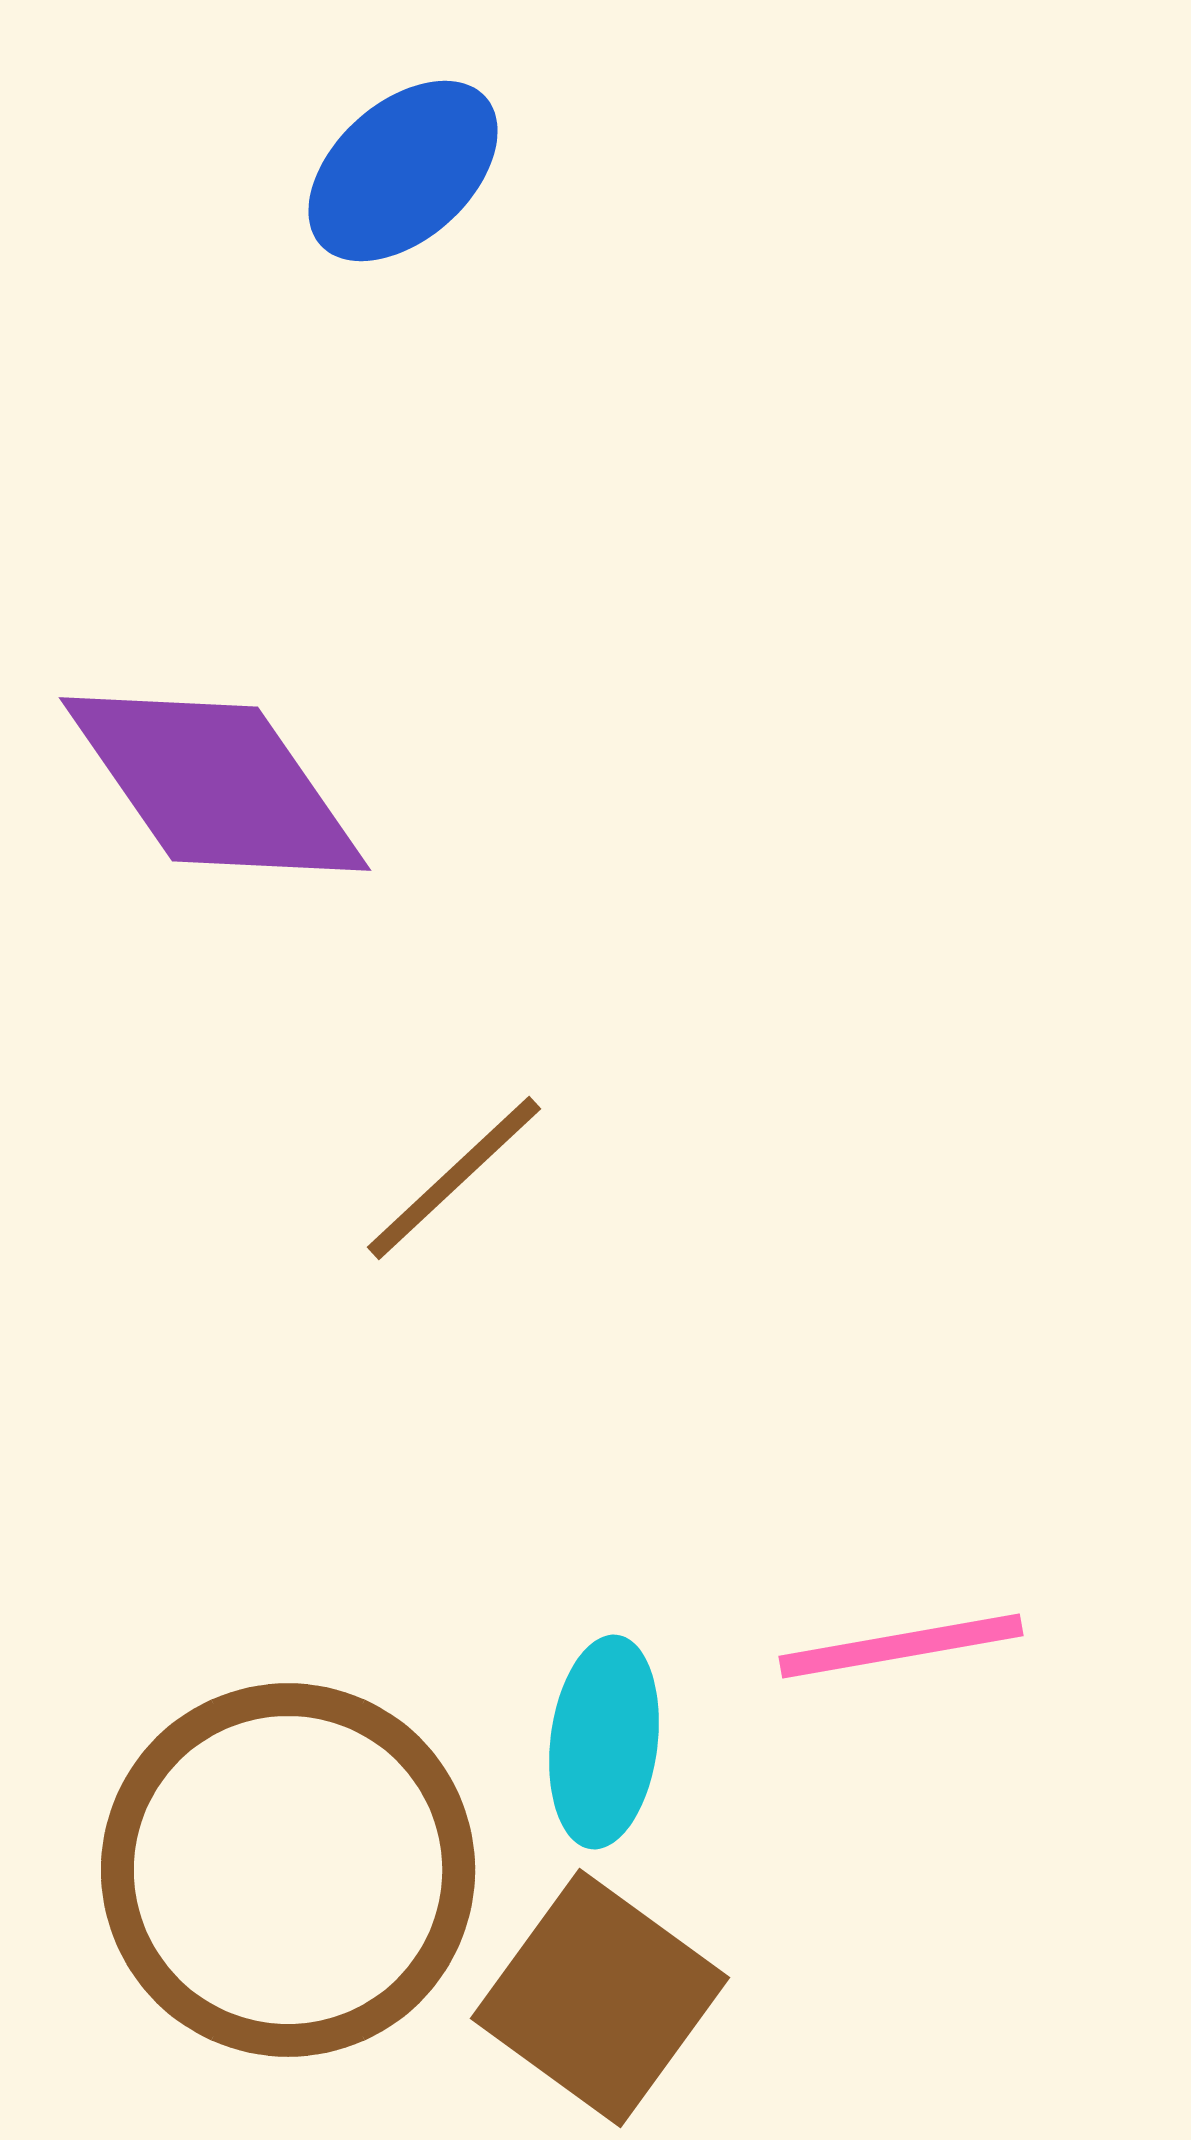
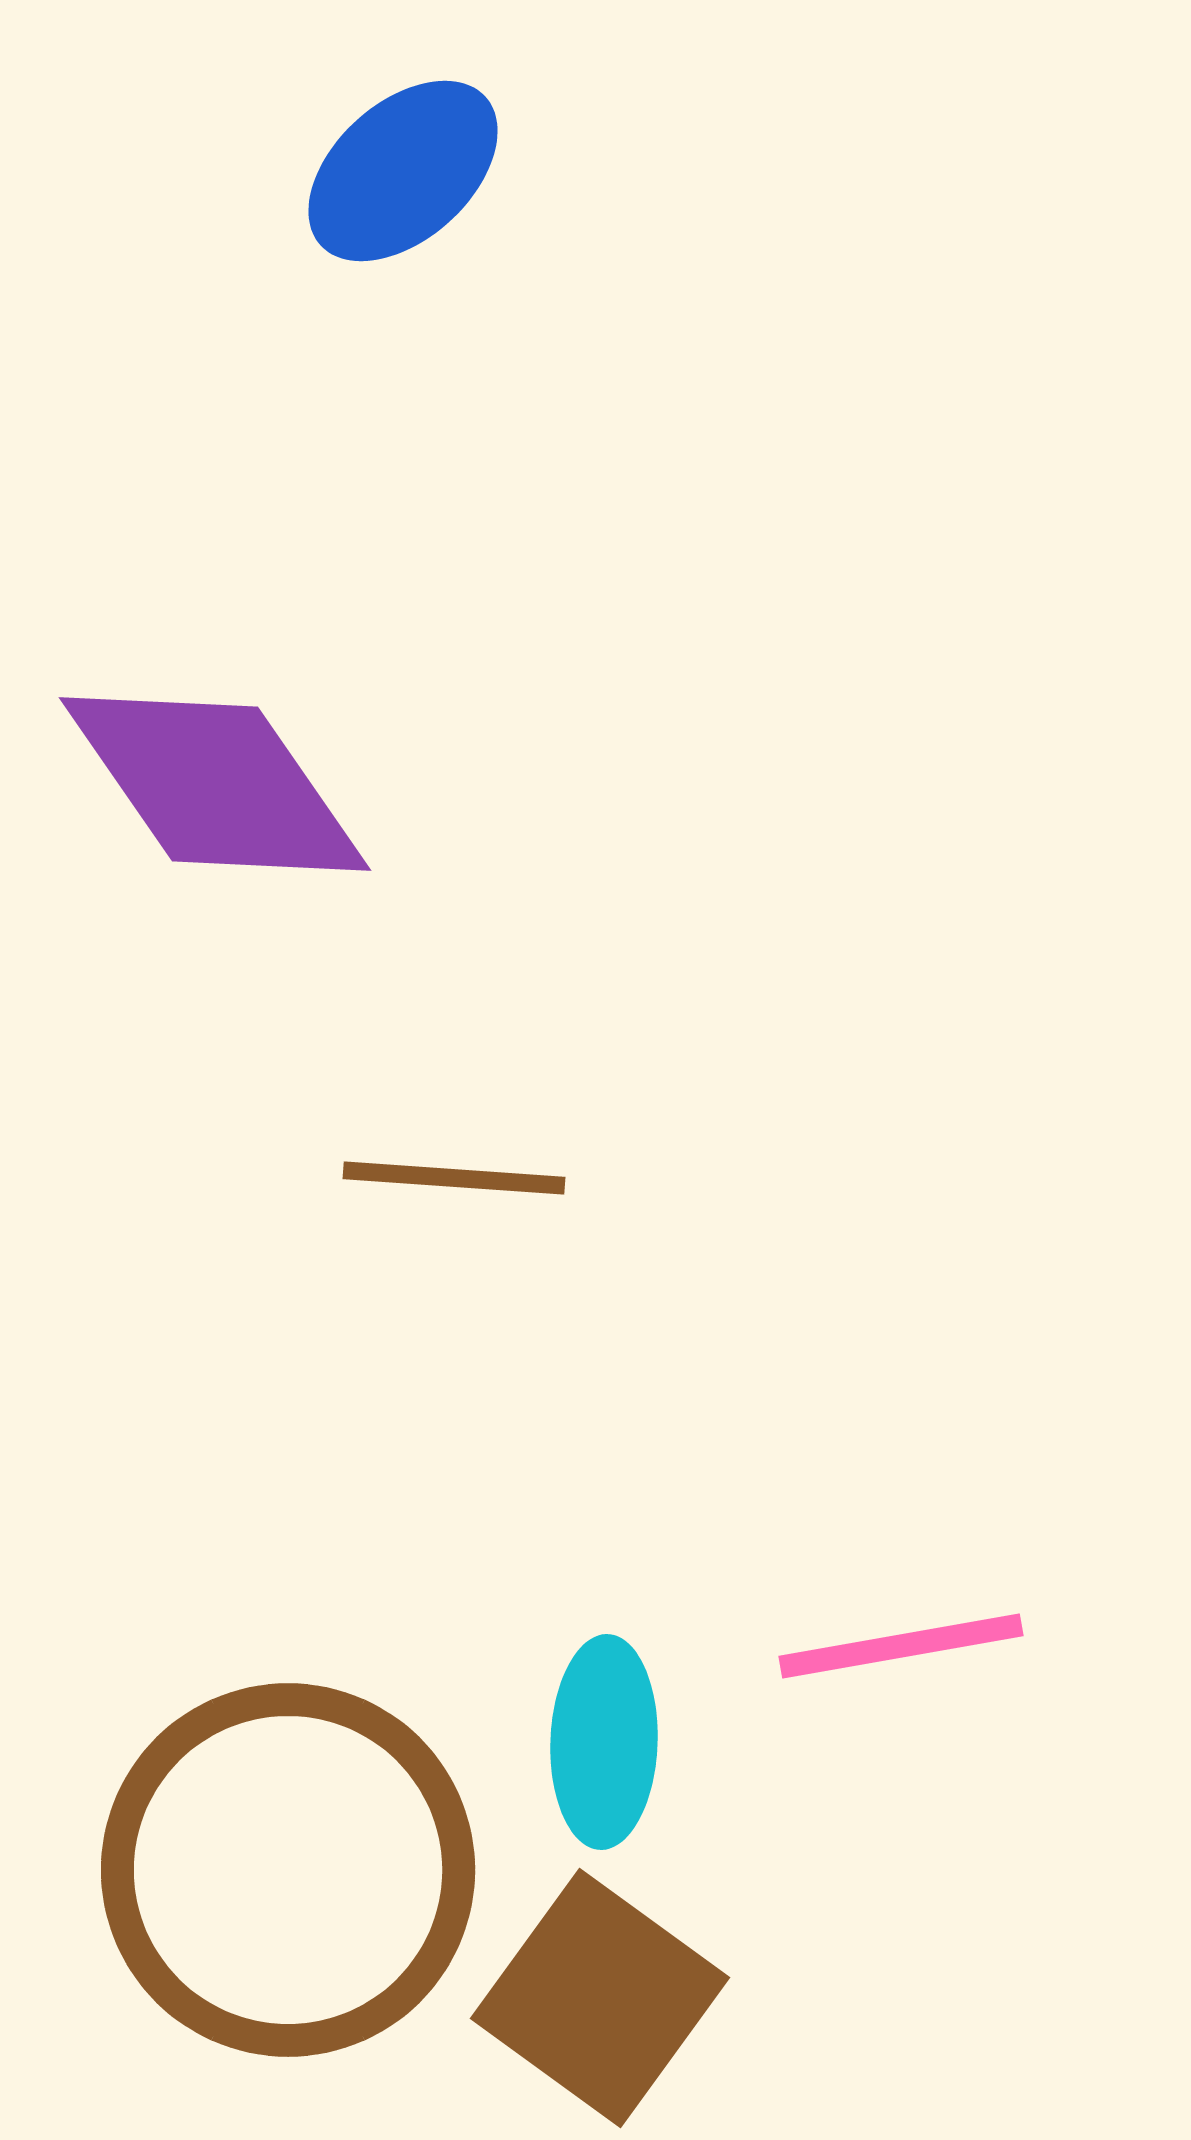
brown line: rotated 47 degrees clockwise
cyan ellipse: rotated 5 degrees counterclockwise
